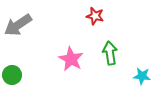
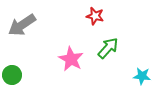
gray arrow: moved 4 px right
green arrow: moved 2 px left, 5 px up; rotated 50 degrees clockwise
